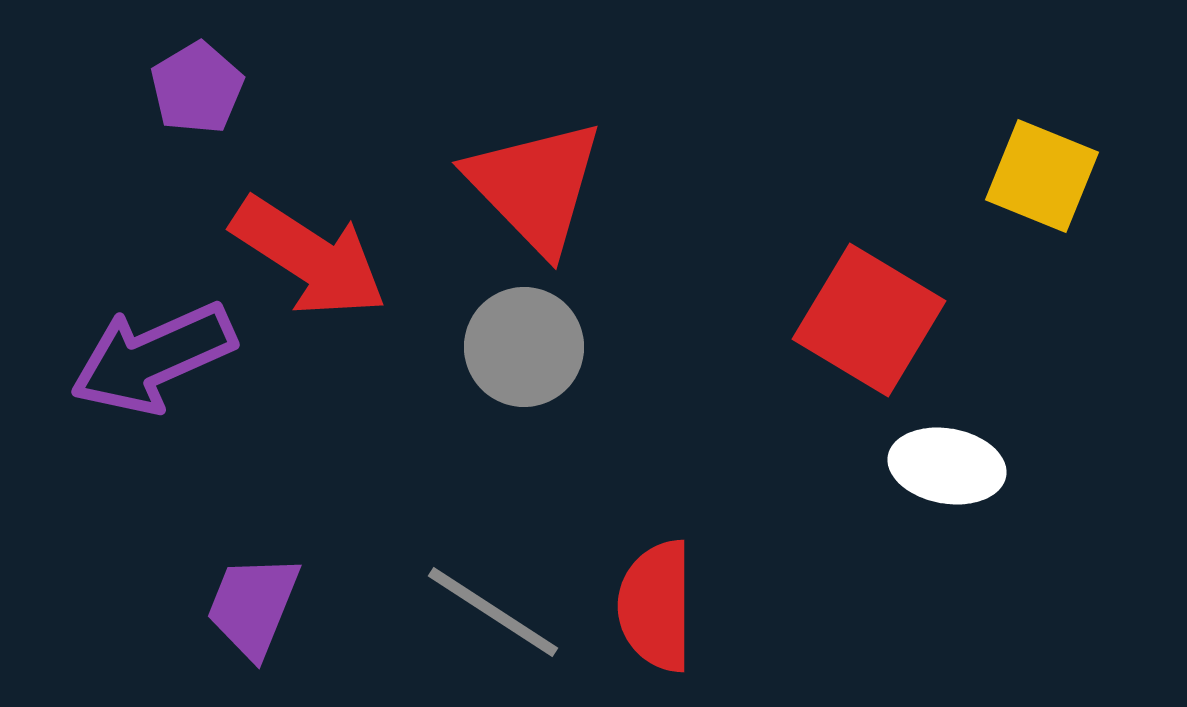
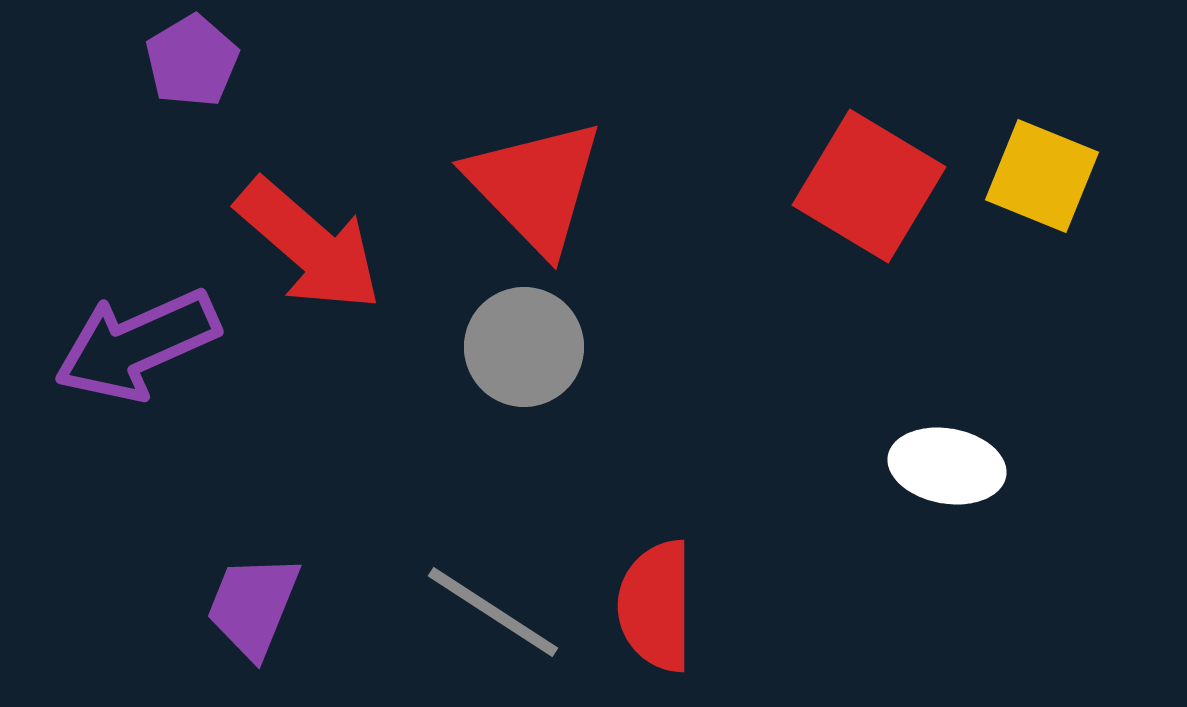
purple pentagon: moved 5 px left, 27 px up
red arrow: moved 12 px up; rotated 8 degrees clockwise
red square: moved 134 px up
purple arrow: moved 16 px left, 13 px up
